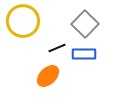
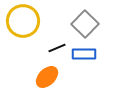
orange ellipse: moved 1 px left, 1 px down
